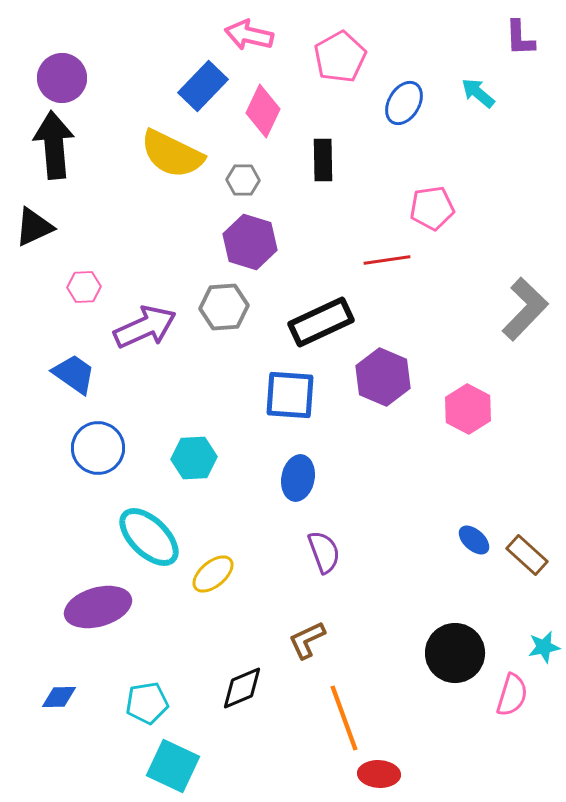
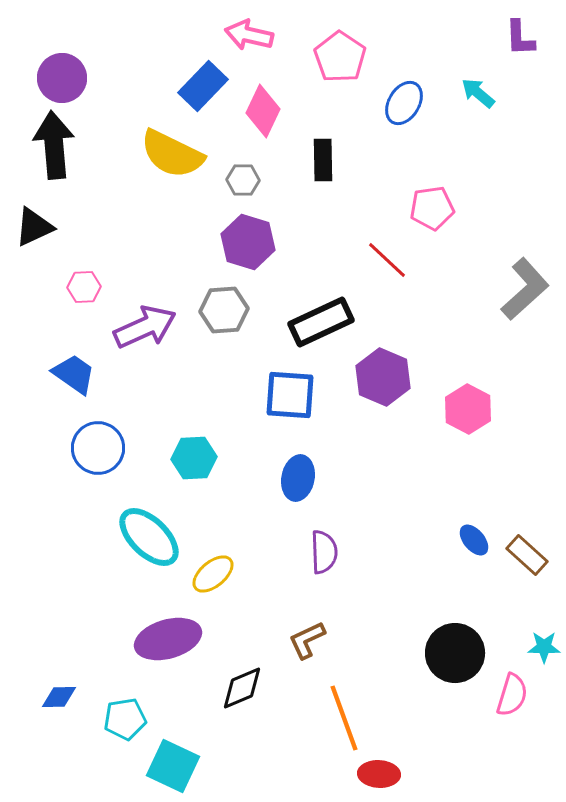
pink pentagon at (340, 57): rotated 9 degrees counterclockwise
purple hexagon at (250, 242): moved 2 px left
red line at (387, 260): rotated 51 degrees clockwise
gray hexagon at (224, 307): moved 3 px down
gray L-shape at (525, 309): moved 20 px up; rotated 4 degrees clockwise
blue ellipse at (474, 540): rotated 8 degrees clockwise
purple semicircle at (324, 552): rotated 18 degrees clockwise
purple ellipse at (98, 607): moved 70 px right, 32 px down
cyan star at (544, 647): rotated 12 degrees clockwise
cyan pentagon at (147, 703): moved 22 px left, 16 px down
